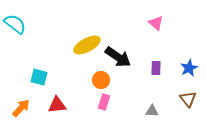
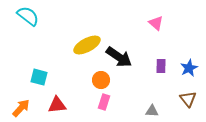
cyan semicircle: moved 13 px right, 8 px up
black arrow: moved 1 px right
purple rectangle: moved 5 px right, 2 px up
